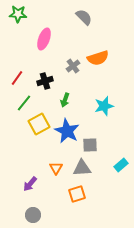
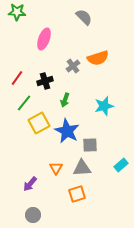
green star: moved 1 px left, 2 px up
yellow square: moved 1 px up
